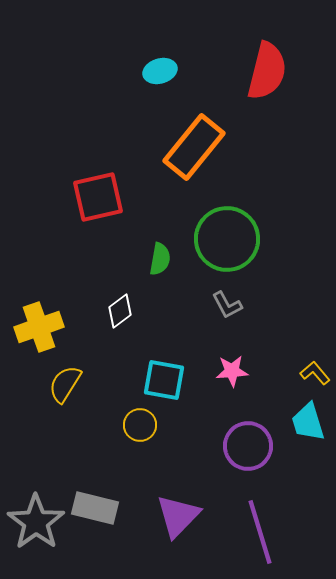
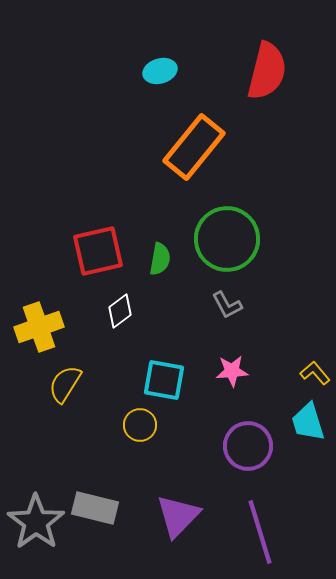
red square: moved 54 px down
